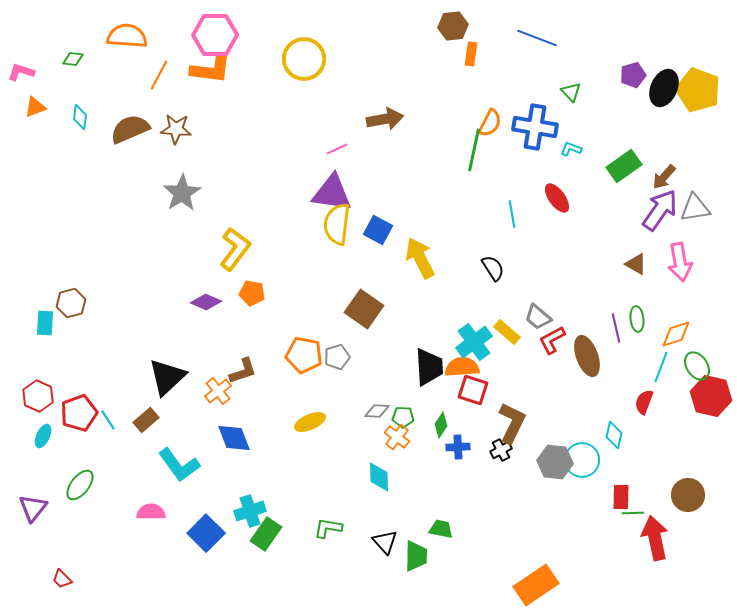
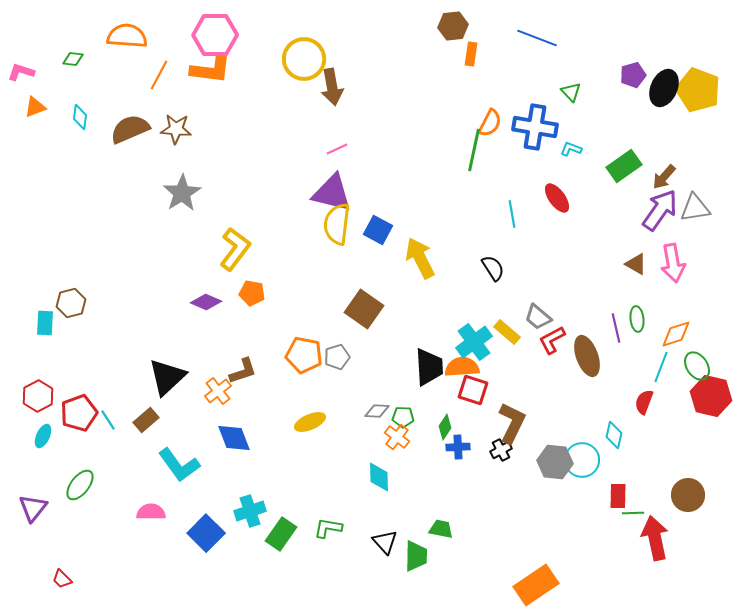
brown arrow at (385, 119): moved 53 px left, 32 px up; rotated 90 degrees clockwise
purple triangle at (332, 193): rotated 6 degrees clockwise
pink arrow at (680, 262): moved 7 px left, 1 px down
red hexagon at (38, 396): rotated 8 degrees clockwise
green diamond at (441, 425): moved 4 px right, 2 px down
red rectangle at (621, 497): moved 3 px left, 1 px up
green rectangle at (266, 534): moved 15 px right
